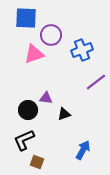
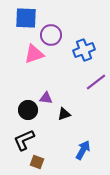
blue cross: moved 2 px right
